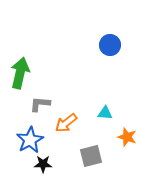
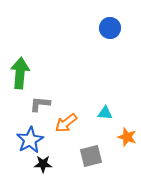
blue circle: moved 17 px up
green arrow: rotated 8 degrees counterclockwise
